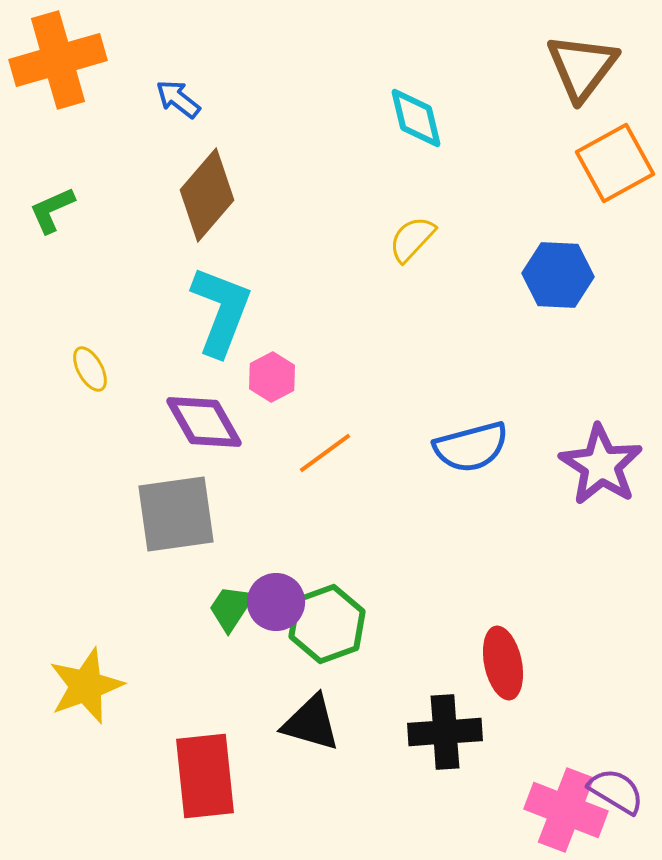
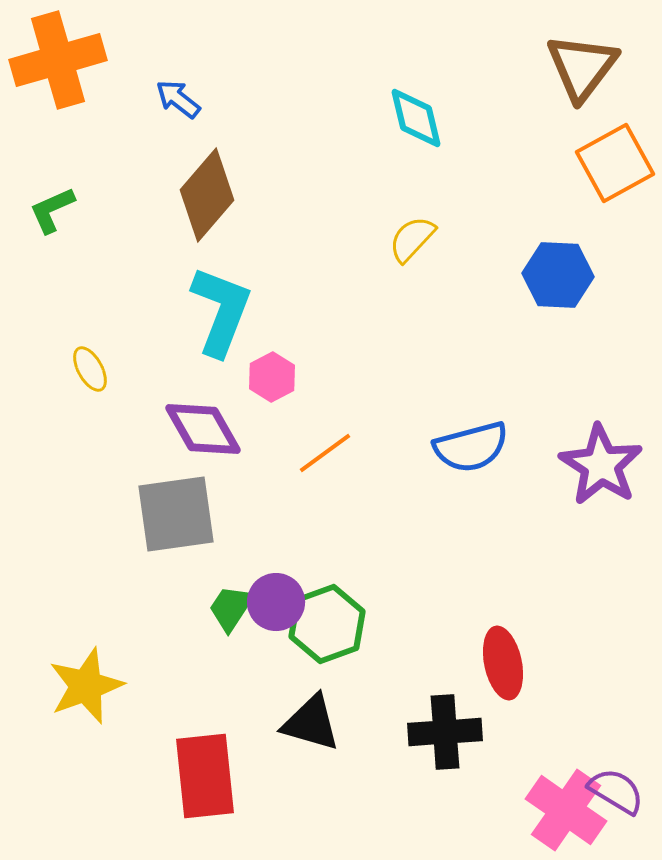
purple diamond: moved 1 px left, 7 px down
pink cross: rotated 14 degrees clockwise
